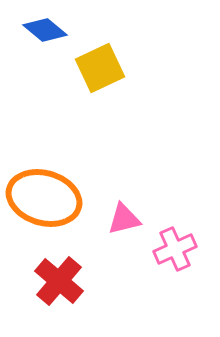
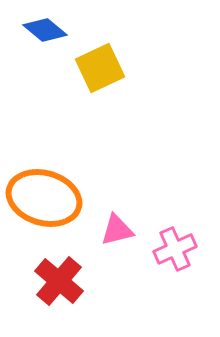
pink triangle: moved 7 px left, 11 px down
